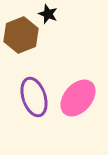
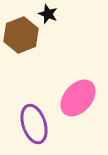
purple ellipse: moved 27 px down
